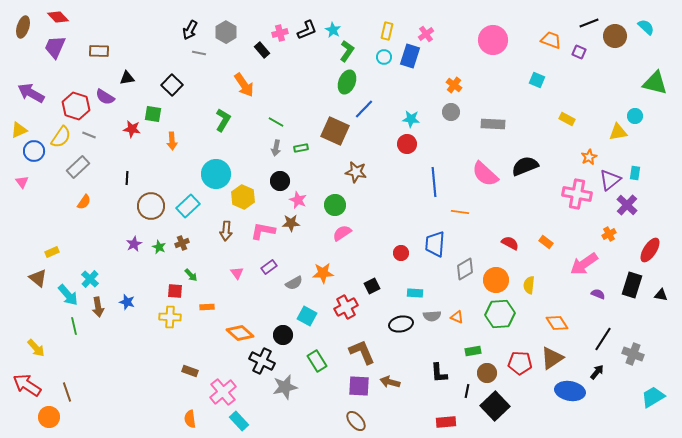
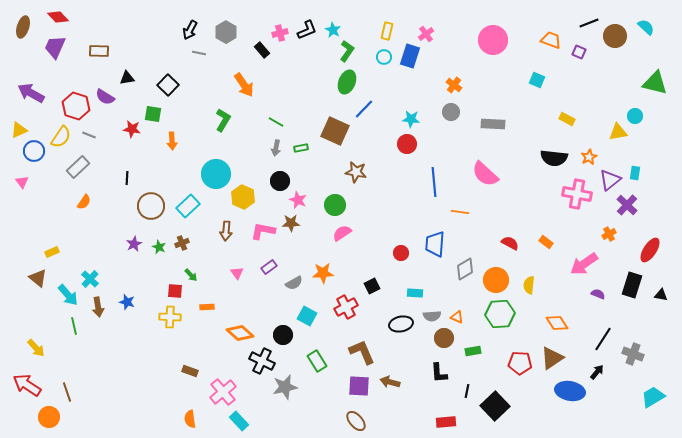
black square at (172, 85): moved 4 px left
black semicircle at (525, 166): moved 29 px right, 8 px up; rotated 152 degrees counterclockwise
brown circle at (487, 373): moved 43 px left, 35 px up
